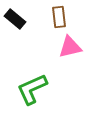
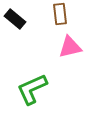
brown rectangle: moved 1 px right, 3 px up
